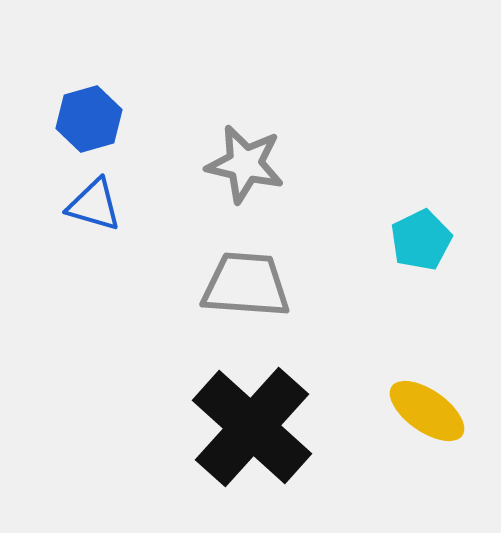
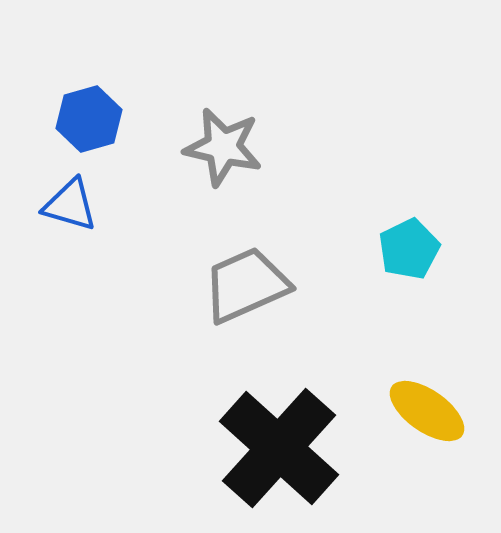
gray star: moved 22 px left, 17 px up
blue triangle: moved 24 px left
cyan pentagon: moved 12 px left, 9 px down
gray trapezoid: rotated 28 degrees counterclockwise
black cross: moved 27 px right, 21 px down
